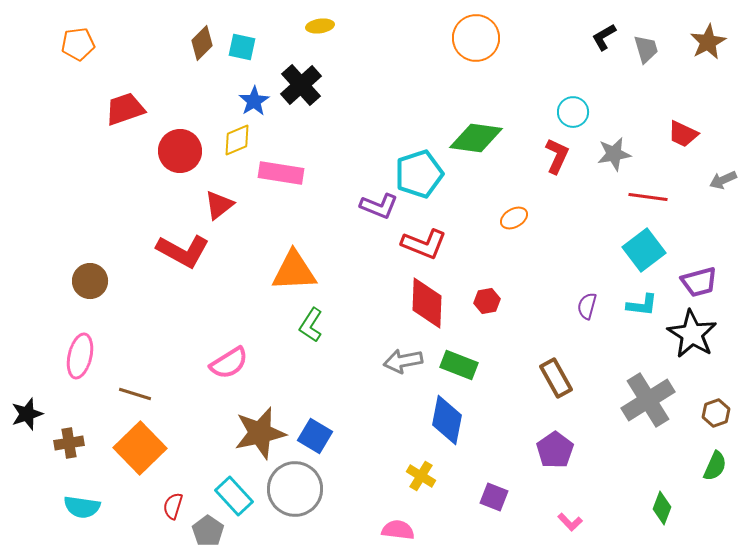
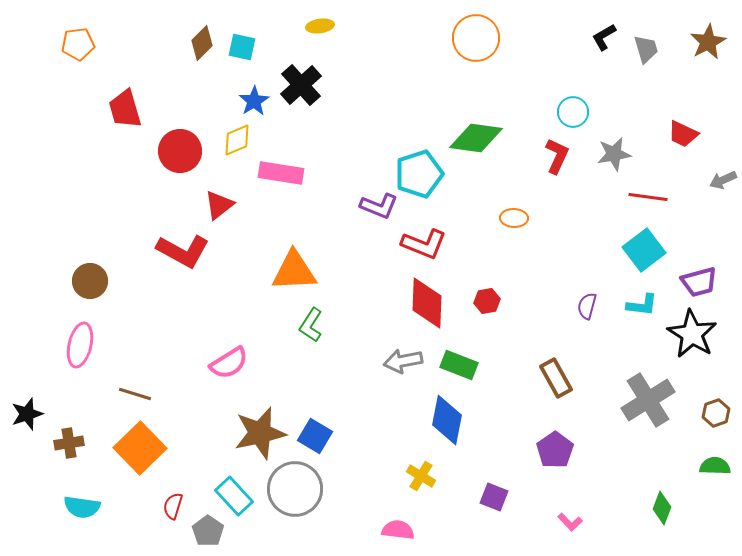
red trapezoid at (125, 109): rotated 87 degrees counterclockwise
orange ellipse at (514, 218): rotated 32 degrees clockwise
pink ellipse at (80, 356): moved 11 px up
green semicircle at (715, 466): rotated 112 degrees counterclockwise
